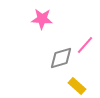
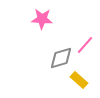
yellow rectangle: moved 2 px right, 6 px up
